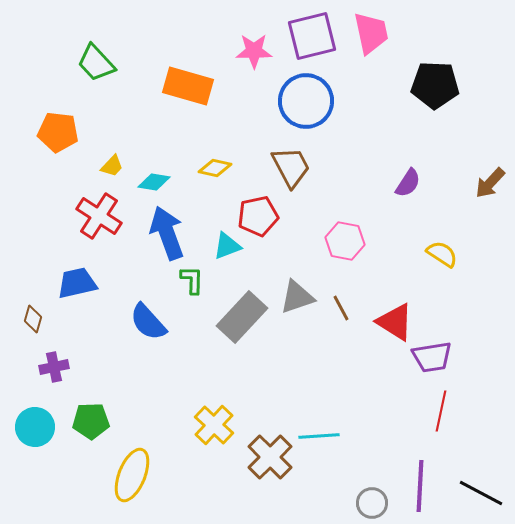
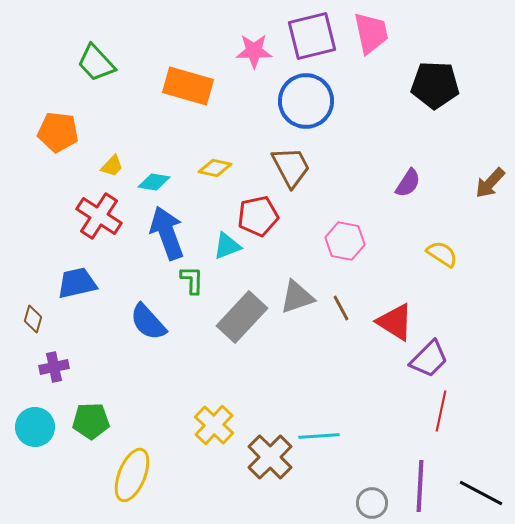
purple trapezoid: moved 3 px left, 2 px down; rotated 36 degrees counterclockwise
